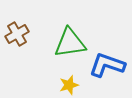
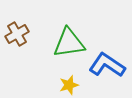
green triangle: moved 1 px left
blue L-shape: rotated 15 degrees clockwise
